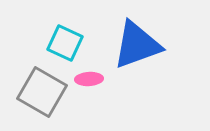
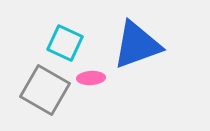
pink ellipse: moved 2 px right, 1 px up
gray square: moved 3 px right, 2 px up
